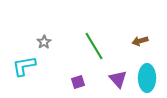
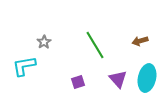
green line: moved 1 px right, 1 px up
cyan ellipse: rotated 12 degrees clockwise
